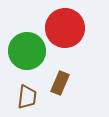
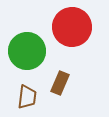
red circle: moved 7 px right, 1 px up
